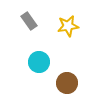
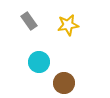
yellow star: moved 1 px up
brown circle: moved 3 px left
